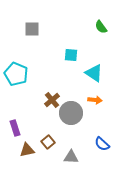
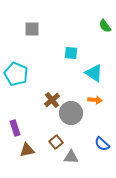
green semicircle: moved 4 px right, 1 px up
cyan square: moved 2 px up
brown square: moved 8 px right
